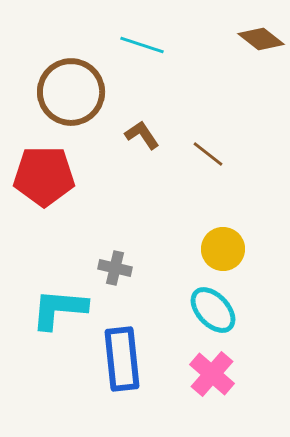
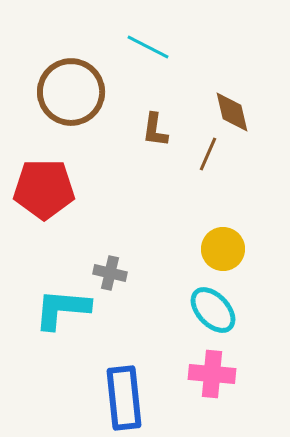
brown diamond: moved 29 px left, 73 px down; rotated 39 degrees clockwise
cyan line: moved 6 px right, 2 px down; rotated 9 degrees clockwise
brown L-shape: moved 13 px right, 5 px up; rotated 138 degrees counterclockwise
brown line: rotated 76 degrees clockwise
red pentagon: moved 13 px down
gray cross: moved 5 px left, 5 px down
cyan L-shape: moved 3 px right
blue rectangle: moved 2 px right, 39 px down
pink cross: rotated 36 degrees counterclockwise
